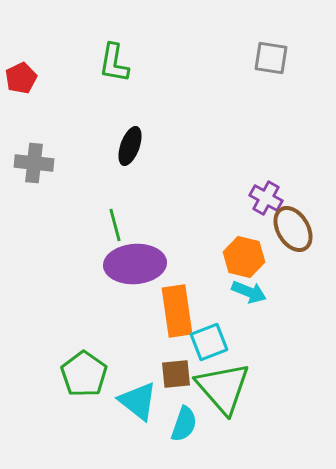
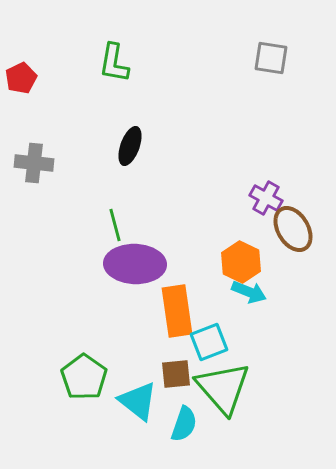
orange hexagon: moved 3 px left, 5 px down; rotated 12 degrees clockwise
purple ellipse: rotated 6 degrees clockwise
green pentagon: moved 3 px down
